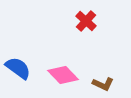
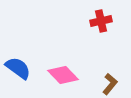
red cross: moved 15 px right; rotated 35 degrees clockwise
brown L-shape: moved 7 px right; rotated 75 degrees counterclockwise
